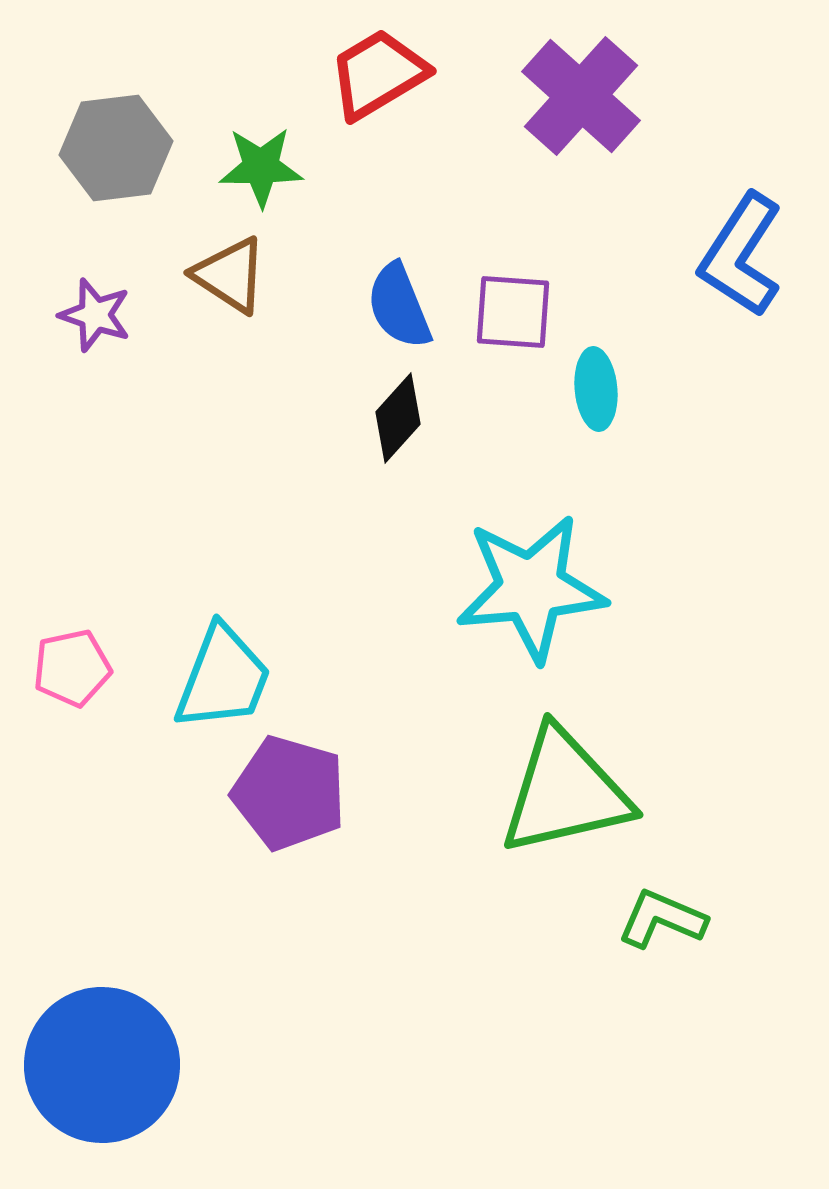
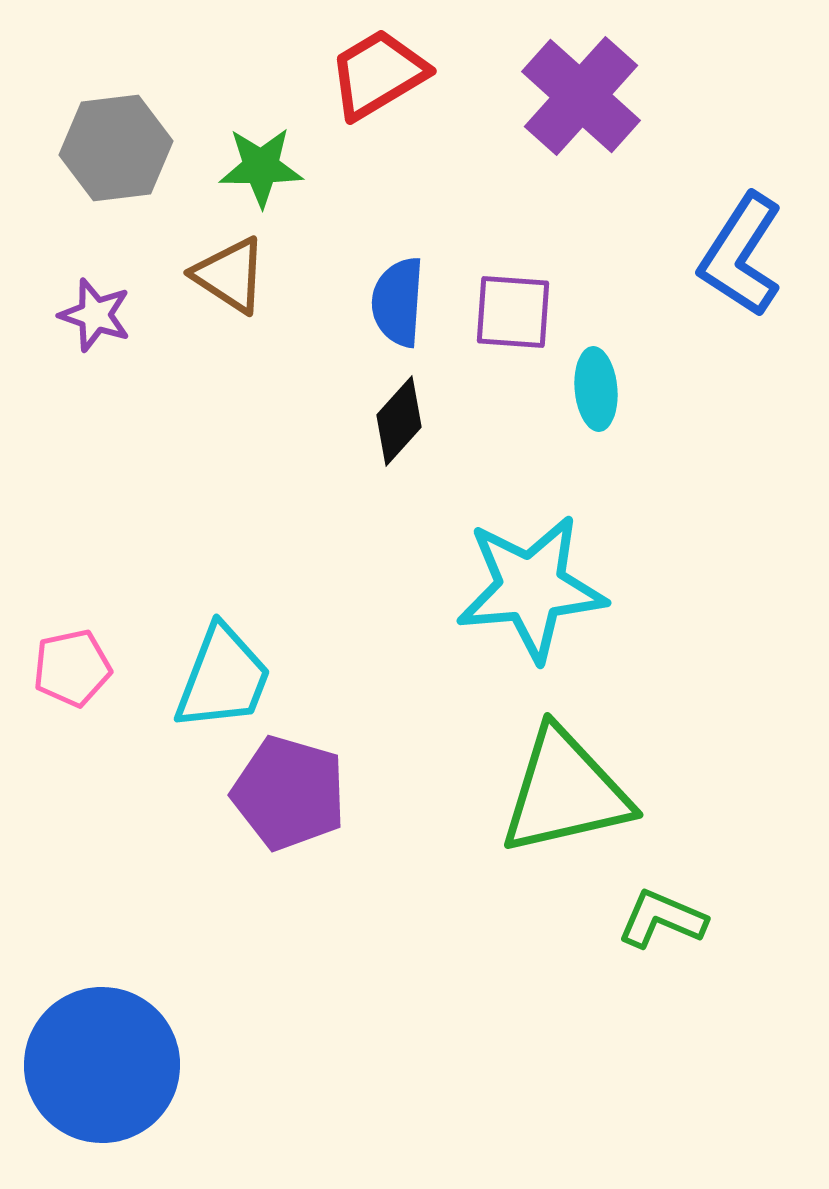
blue semicircle: moved 1 px left, 4 px up; rotated 26 degrees clockwise
black diamond: moved 1 px right, 3 px down
